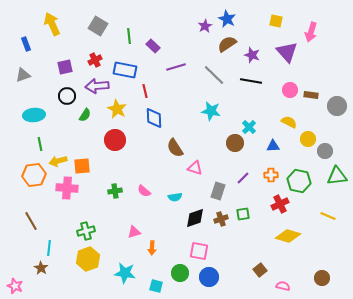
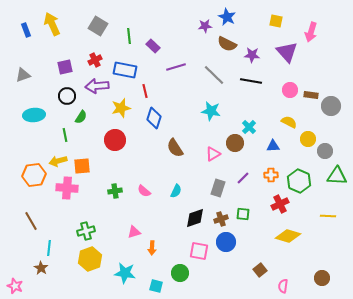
blue star at (227, 19): moved 2 px up
purple star at (205, 26): rotated 24 degrees clockwise
blue rectangle at (26, 44): moved 14 px up
brown semicircle at (227, 44): rotated 120 degrees counterclockwise
purple star at (252, 55): rotated 14 degrees counterclockwise
gray circle at (337, 106): moved 6 px left
yellow star at (117, 109): moved 4 px right, 1 px up; rotated 30 degrees clockwise
green semicircle at (85, 115): moved 4 px left, 2 px down
blue diamond at (154, 118): rotated 20 degrees clockwise
green line at (40, 144): moved 25 px right, 9 px up
pink triangle at (195, 168): moved 18 px right, 14 px up; rotated 49 degrees counterclockwise
green triangle at (337, 176): rotated 10 degrees clockwise
green hexagon at (299, 181): rotated 10 degrees clockwise
gray rectangle at (218, 191): moved 3 px up
cyan semicircle at (175, 197): moved 1 px right, 6 px up; rotated 56 degrees counterclockwise
green square at (243, 214): rotated 16 degrees clockwise
yellow line at (328, 216): rotated 21 degrees counterclockwise
yellow hexagon at (88, 259): moved 2 px right
blue circle at (209, 277): moved 17 px right, 35 px up
pink semicircle at (283, 286): rotated 96 degrees counterclockwise
